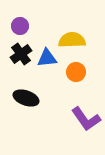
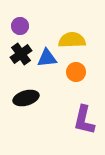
black ellipse: rotated 35 degrees counterclockwise
purple L-shape: moved 2 px left, 1 px down; rotated 48 degrees clockwise
